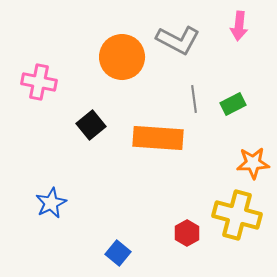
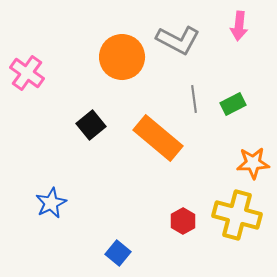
pink cross: moved 12 px left, 9 px up; rotated 24 degrees clockwise
orange rectangle: rotated 36 degrees clockwise
red hexagon: moved 4 px left, 12 px up
